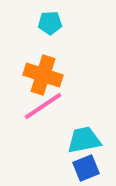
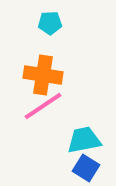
orange cross: rotated 9 degrees counterclockwise
blue square: rotated 36 degrees counterclockwise
